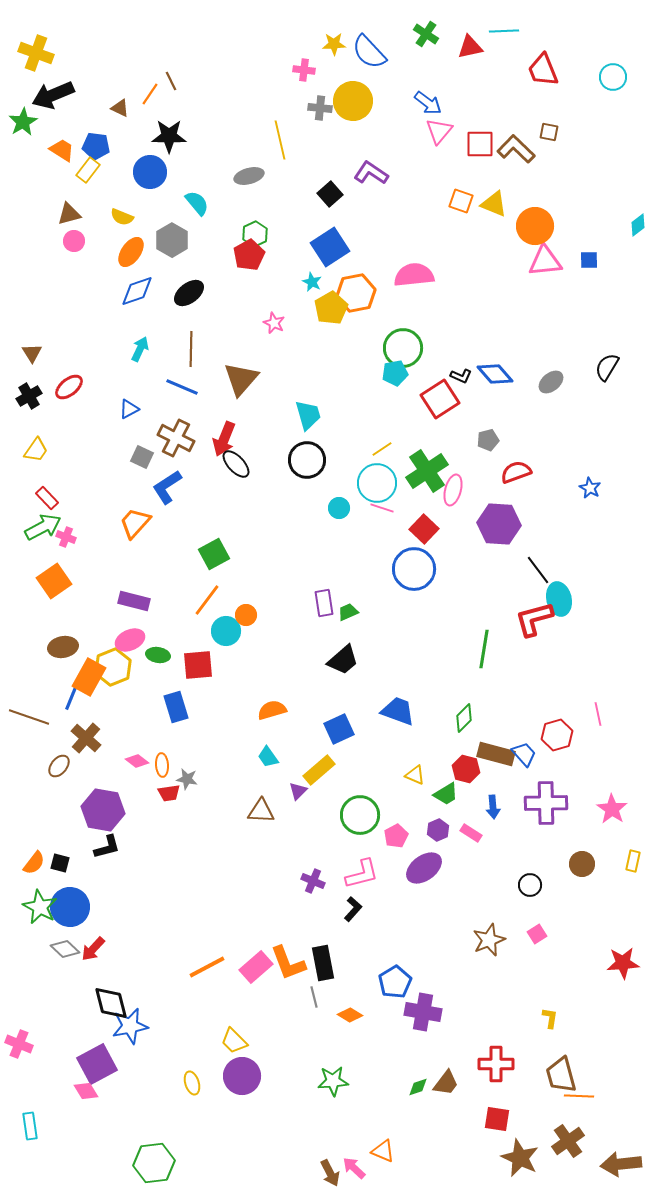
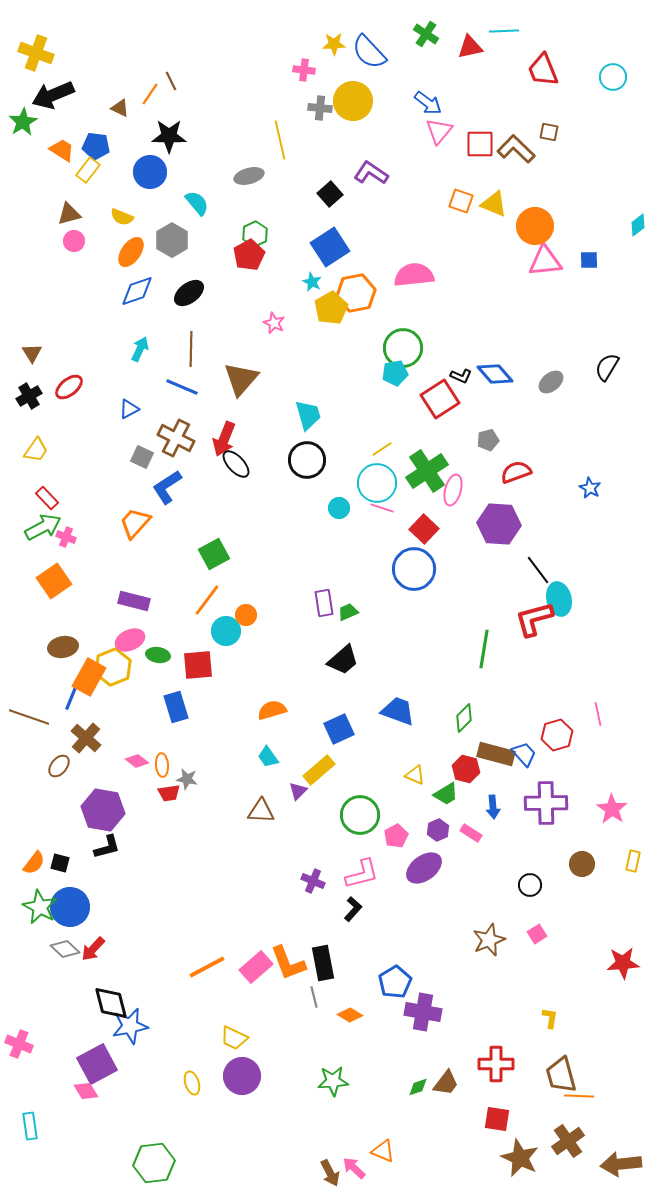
yellow trapezoid at (234, 1041): moved 3 px up; rotated 20 degrees counterclockwise
